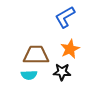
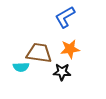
orange star: rotated 18 degrees clockwise
brown trapezoid: moved 3 px right, 2 px up; rotated 8 degrees clockwise
cyan semicircle: moved 8 px left, 8 px up
